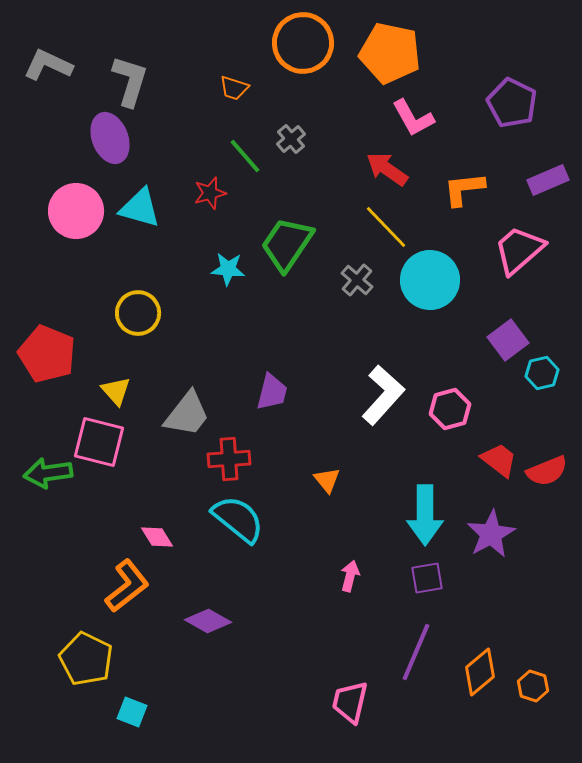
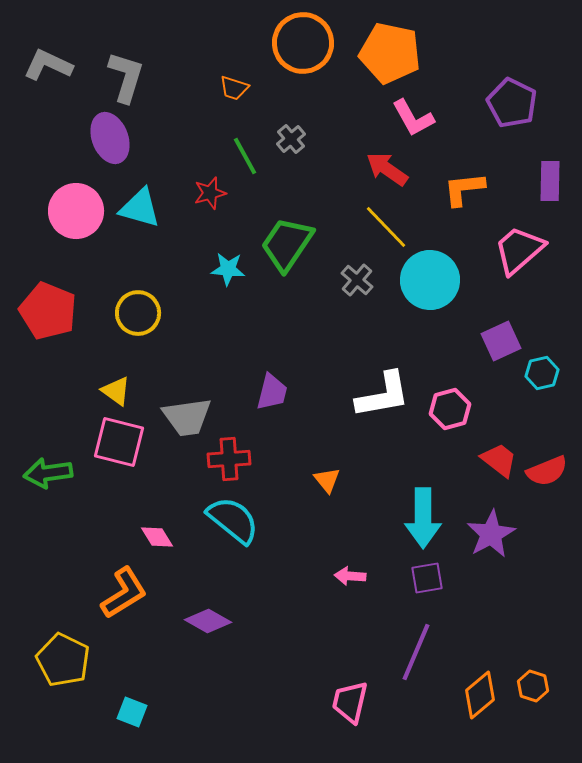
gray L-shape at (130, 81): moved 4 px left, 4 px up
green line at (245, 156): rotated 12 degrees clockwise
purple rectangle at (548, 180): moved 2 px right, 1 px down; rotated 66 degrees counterclockwise
purple square at (508, 340): moved 7 px left, 1 px down; rotated 12 degrees clockwise
red pentagon at (47, 354): moved 1 px right, 43 px up
yellow triangle at (116, 391): rotated 12 degrees counterclockwise
white L-shape at (383, 395): rotated 38 degrees clockwise
gray trapezoid at (187, 414): moved 3 px down; rotated 44 degrees clockwise
pink square at (99, 442): moved 20 px right
cyan arrow at (425, 515): moved 2 px left, 3 px down
cyan semicircle at (238, 519): moved 5 px left, 1 px down
pink arrow at (350, 576): rotated 100 degrees counterclockwise
orange L-shape at (127, 586): moved 3 px left, 7 px down; rotated 6 degrees clockwise
yellow pentagon at (86, 659): moved 23 px left, 1 px down
orange diamond at (480, 672): moved 23 px down
